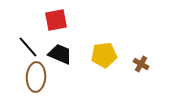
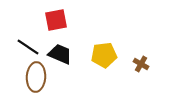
black line: rotated 15 degrees counterclockwise
